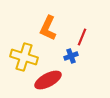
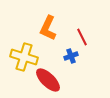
red line: rotated 48 degrees counterclockwise
red ellipse: rotated 72 degrees clockwise
